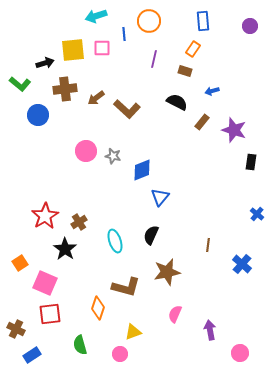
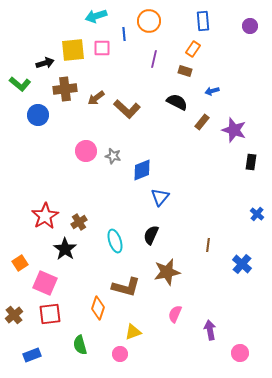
brown cross at (16, 329): moved 2 px left, 14 px up; rotated 24 degrees clockwise
blue rectangle at (32, 355): rotated 12 degrees clockwise
